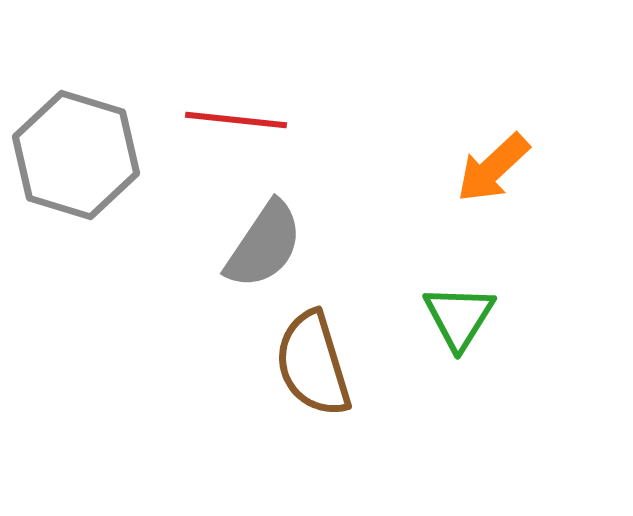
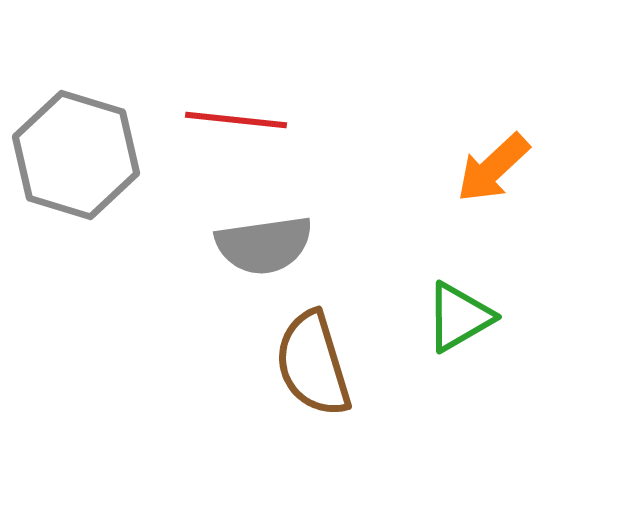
gray semicircle: rotated 48 degrees clockwise
green triangle: rotated 28 degrees clockwise
